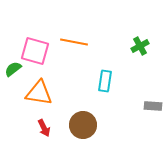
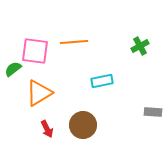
orange line: rotated 16 degrees counterclockwise
pink square: rotated 8 degrees counterclockwise
cyan rectangle: moved 3 px left; rotated 70 degrees clockwise
orange triangle: rotated 40 degrees counterclockwise
gray rectangle: moved 6 px down
red arrow: moved 3 px right, 1 px down
